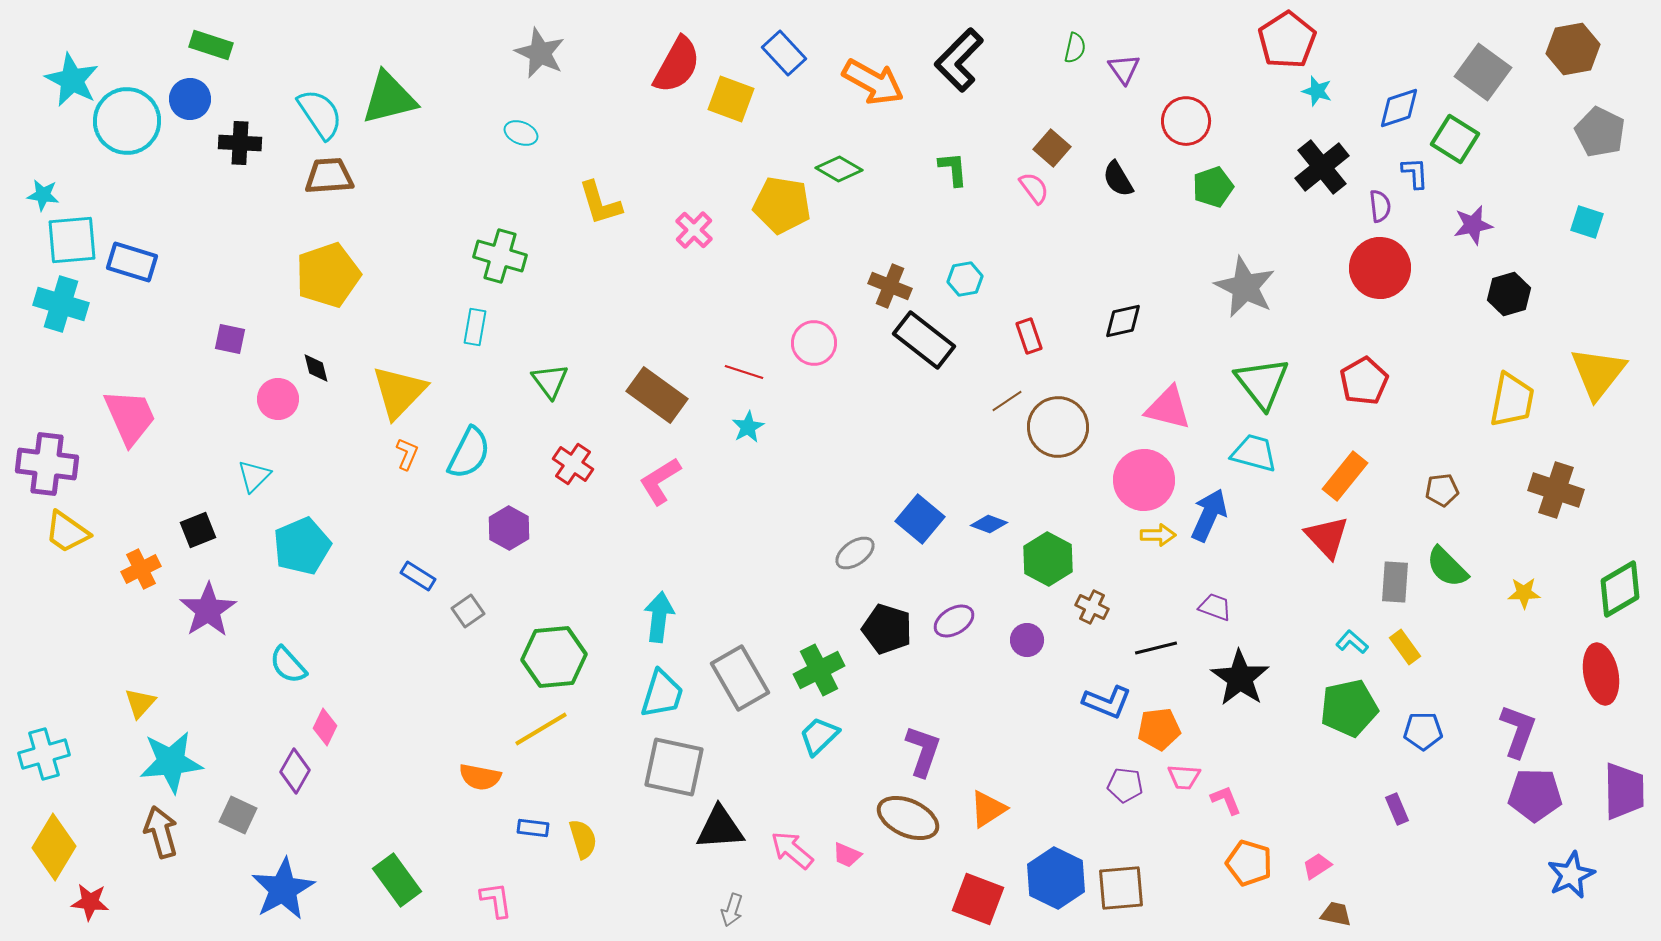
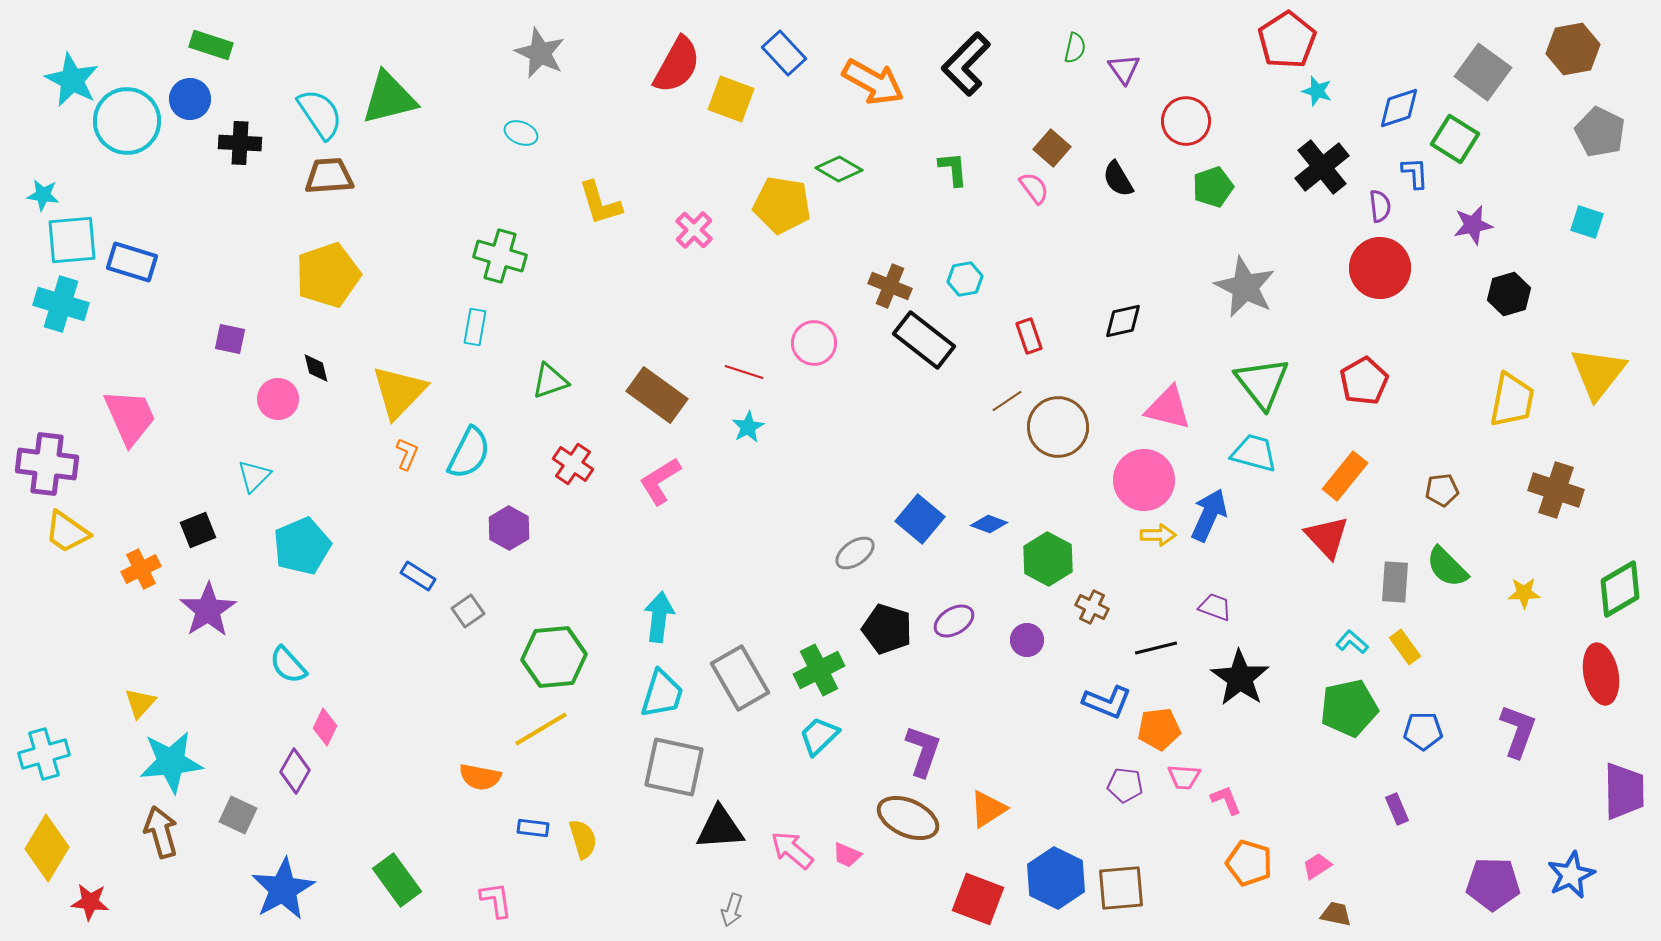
black L-shape at (959, 60): moved 7 px right, 4 px down
green triangle at (550, 381): rotated 48 degrees clockwise
purple pentagon at (1535, 795): moved 42 px left, 89 px down
yellow diamond at (54, 847): moved 7 px left, 1 px down
